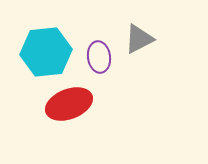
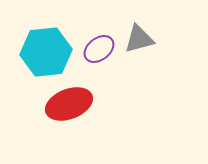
gray triangle: rotated 12 degrees clockwise
purple ellipse: moved 8 px up; rotated 60 degrees clockwise
